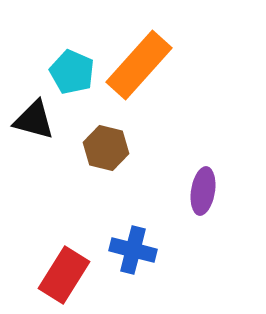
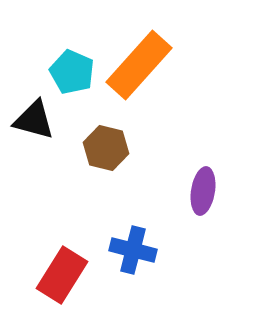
red rectangle: moved 2 px left
